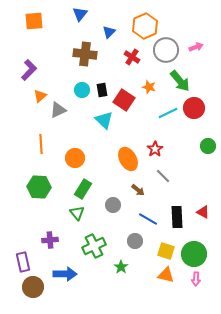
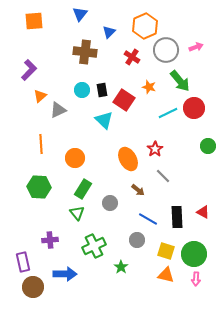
brown cross at (85, 54): moved 2 px up
gray circle at (113, 205): moved 3 px left, 2 px up
gray circle at (135, 241): moved 2 px right, 1 px up
